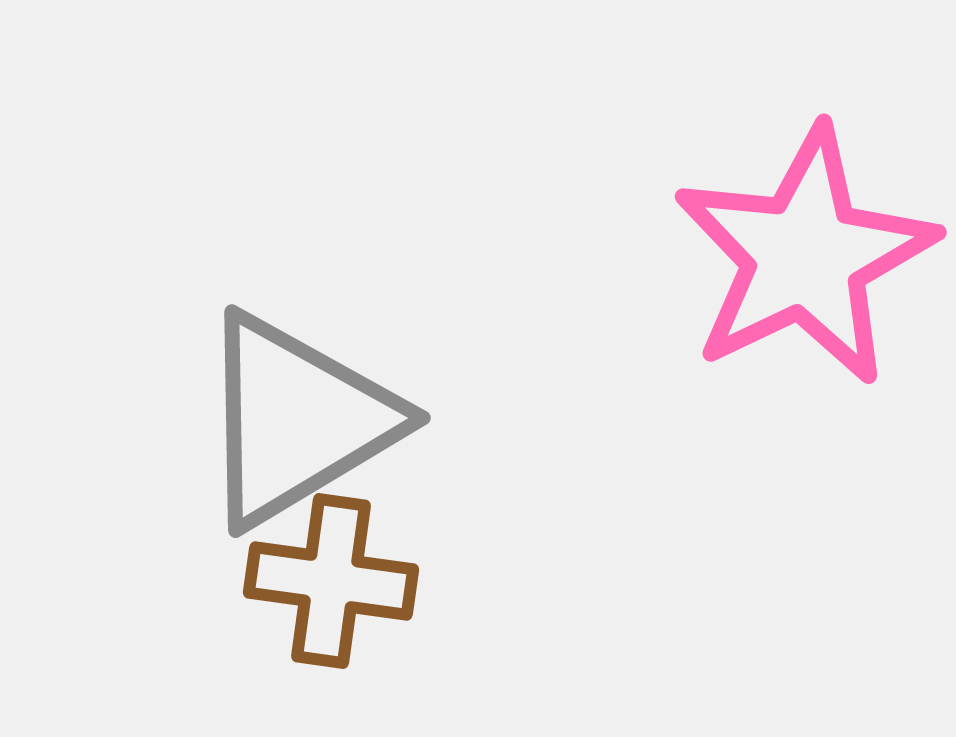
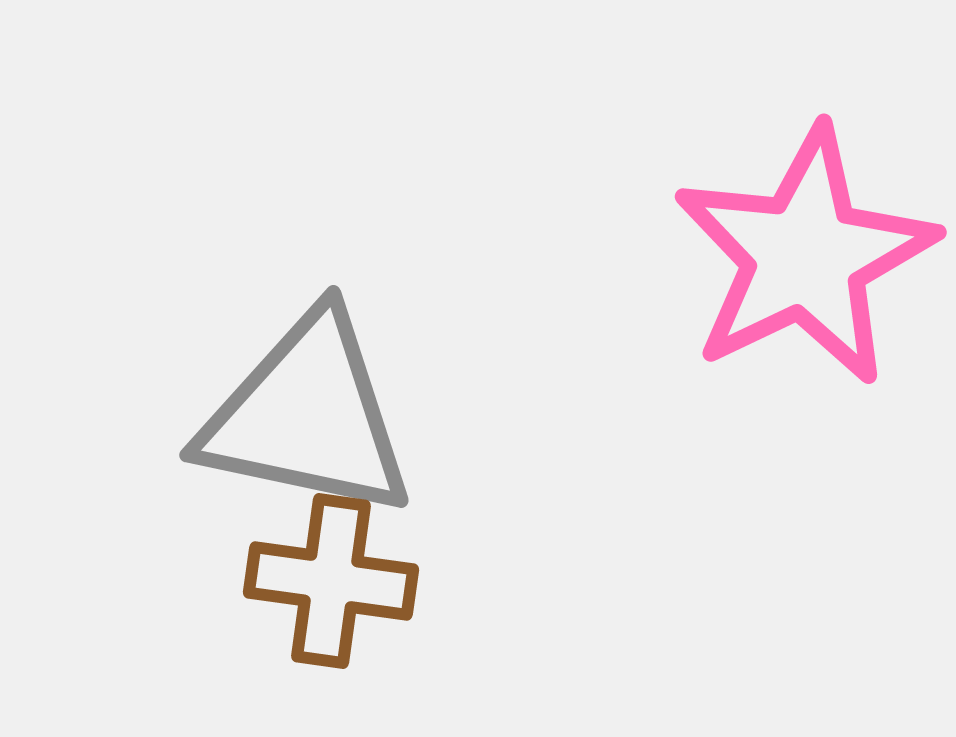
gray triangle: moved 10 px right, 4 px up; rotated 43 degrees clockwise
